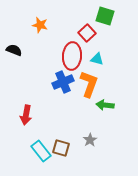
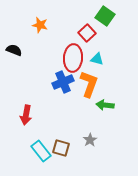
green square: rotated 18 degrees clockwise
red ellipse: moved 1 px right, 2 px down
